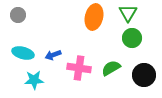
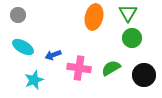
cyan ellipse: moved 6 px up; rotated 15 degrees clockwise
cyan star: rotated 18 degrees counterclockwise
